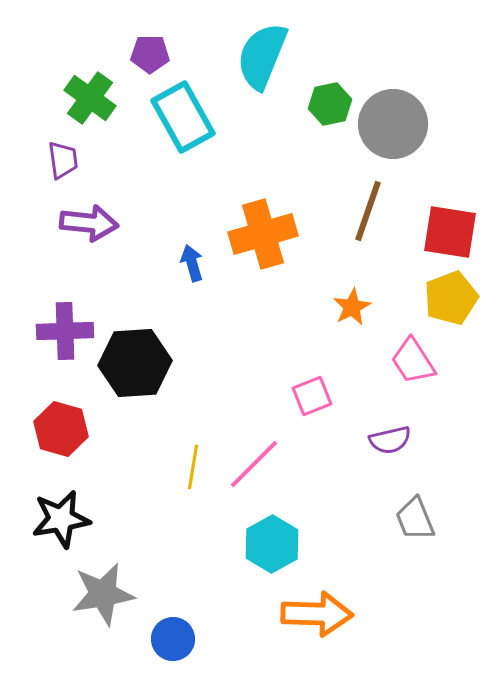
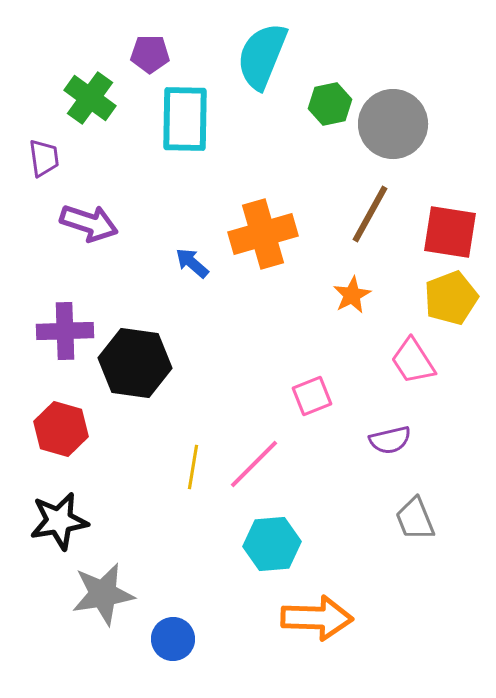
cyan rectangle: moved 2 px right, 2 px down; rotated 30 degrees clockwise
purple trapezoid: moved 19 px left, 2 px up
brown line: moved 2 px right, 3 px down; rotated 10 degrees clockwise
purple arrow: rotated 12 degrees clockwise
blue arrow: rotated 33 degrees counterclockwise
orange star: moved 12 px up
black hexagon: rotated 12 degrees clockwise
black star: moved 2 px left, 2 px down
cyan hexagon: rotated 24 degrees clockwise
orange arrow: moved 4 px down
